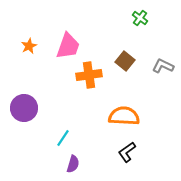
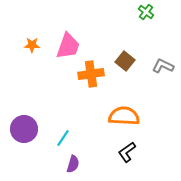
green cross: moved 6 px right, 6 px up
orange star: moved 3 px right, 1 px up; rotated 28 degrees clockwise
orange cross: moved 2 px right, 1 px up
purple circle: moved 21 px down
